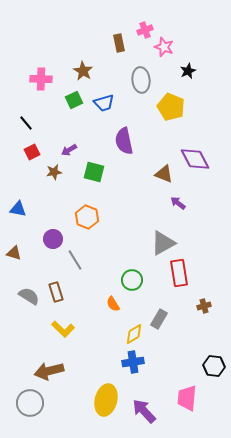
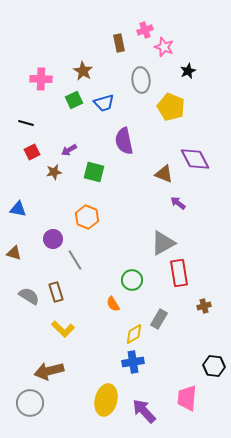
black line at (26, 123): rotated 35 degrees counterclockwise
